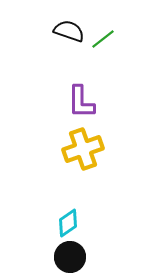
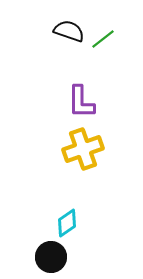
cyan diamond: moved 1 px left
black circle: moved 19 px left
